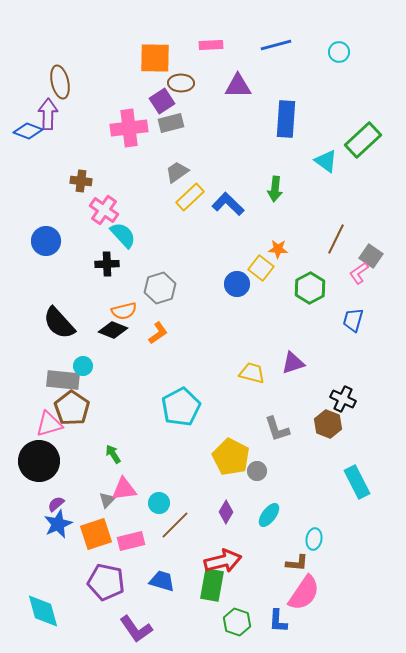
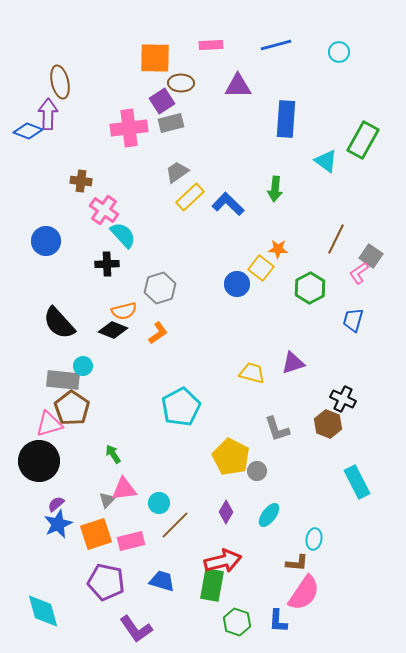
green rectangle at (363, 140): rotated 18 degrees counterclockwise
